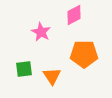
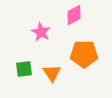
orange triangle: moved 3 px up
